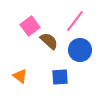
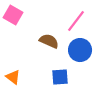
pink line: moved 1 px right
pink square: moved 17 px left, 11 px up; rotated 24 degrees counterclockwise
brown semicircle: rotated 18 degrees counterclockwise
orange triangle: moved 7 px left, 1 px down
